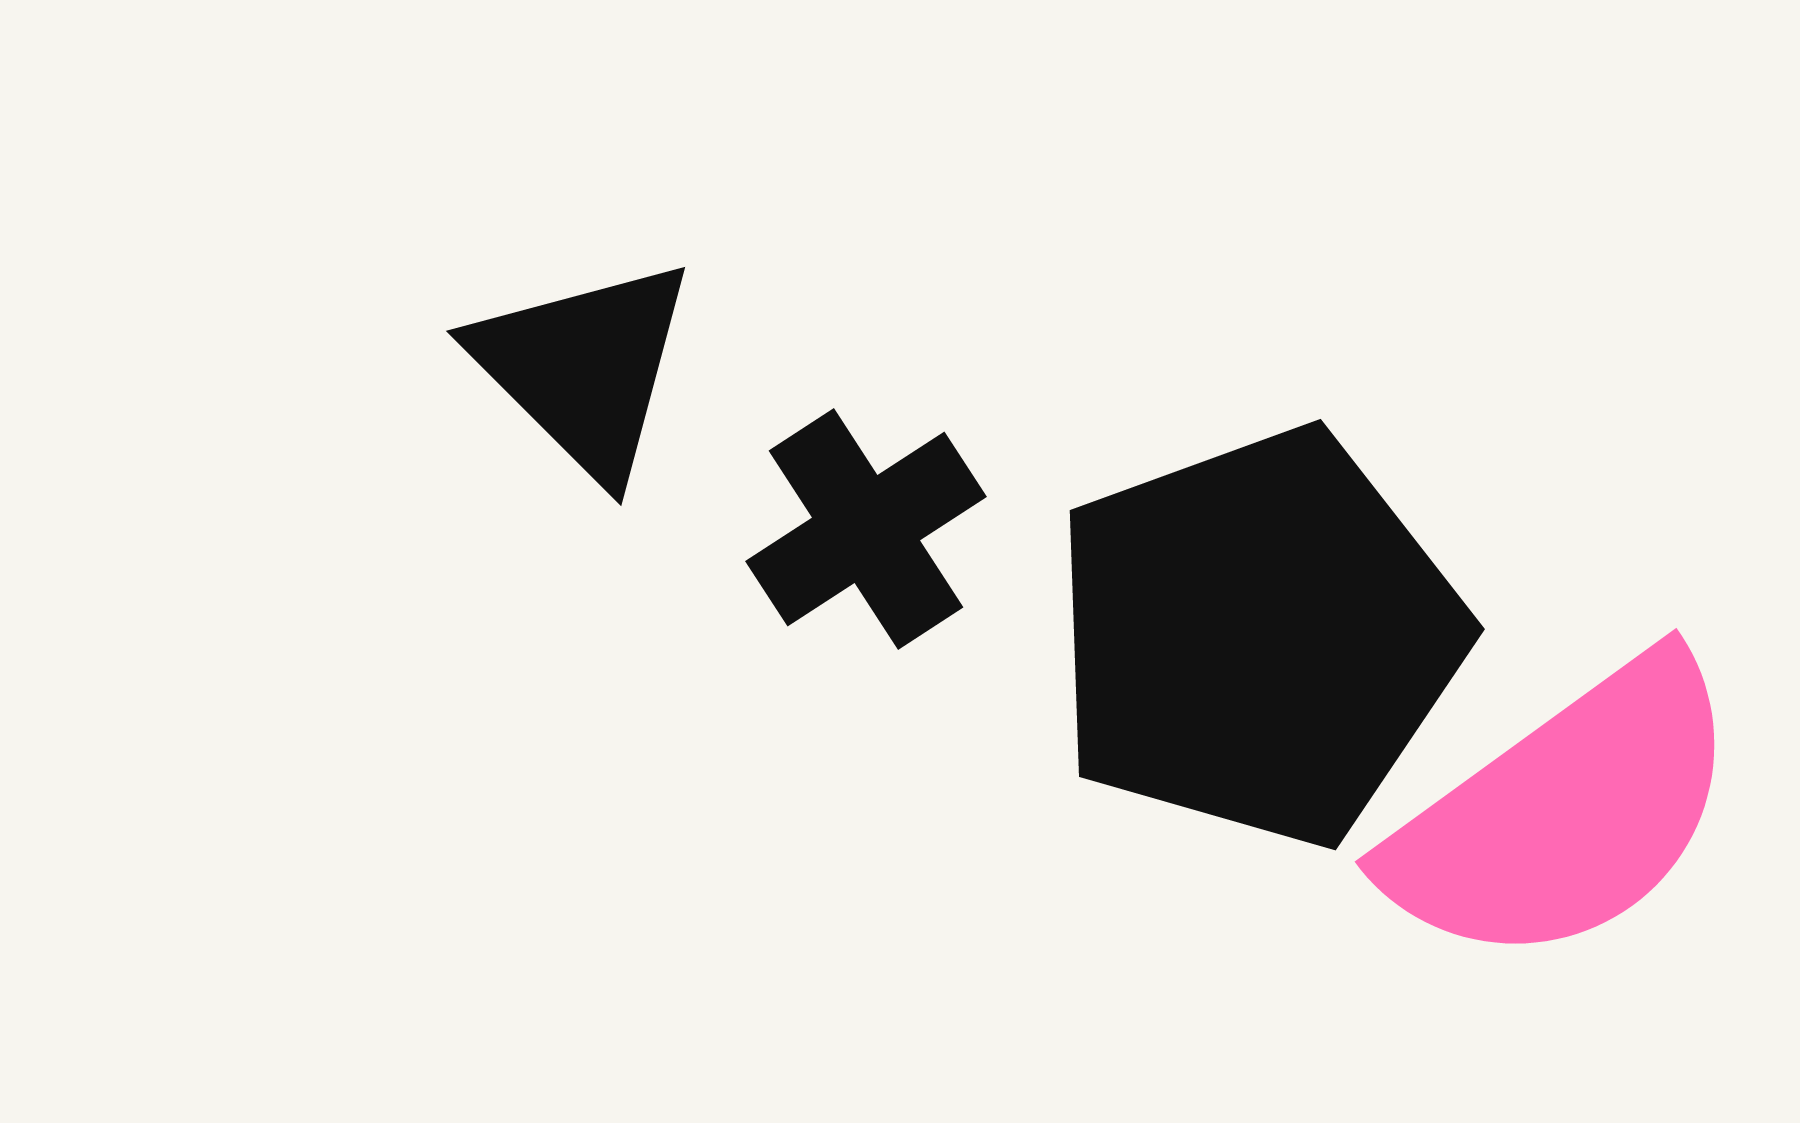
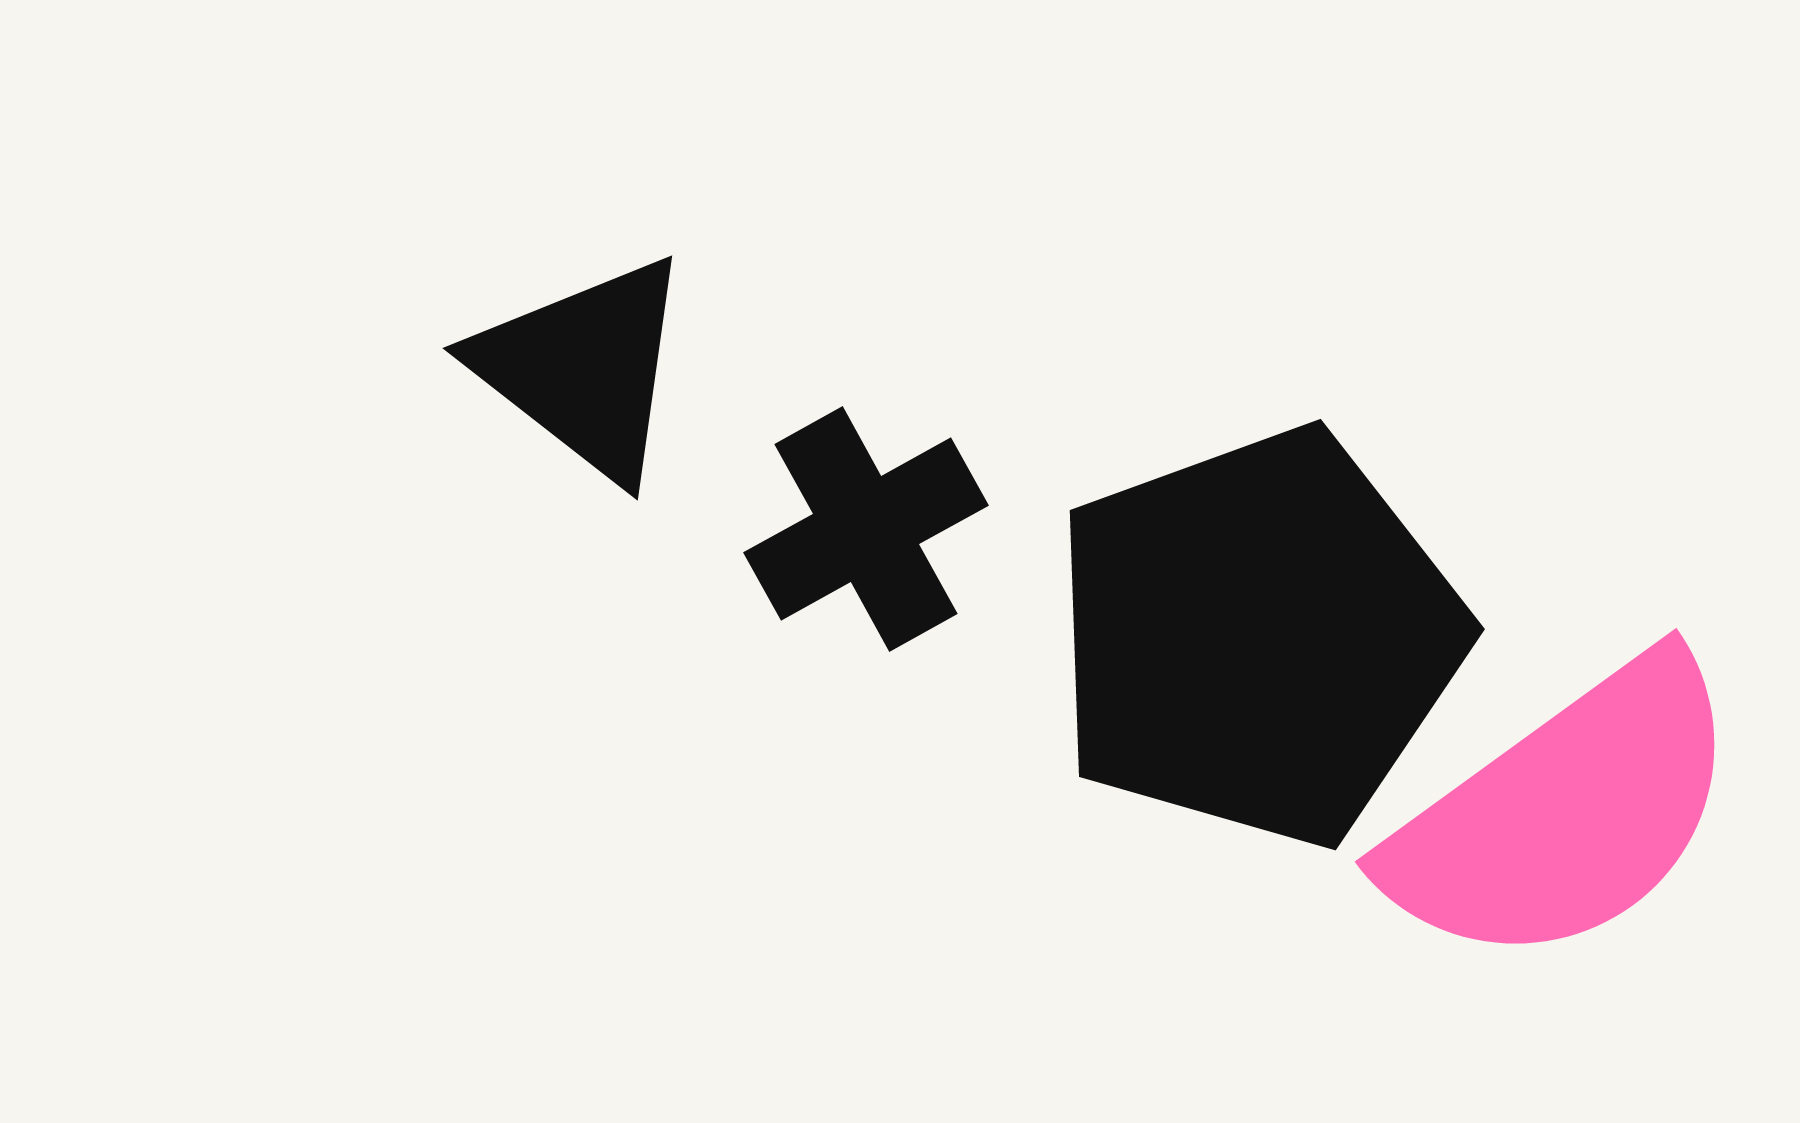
black triangle: rotated 7 degrees counterclockwise
black cross: rotated 4 degrees clockwise
